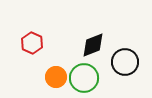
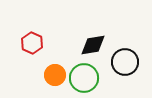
black diamond: rotated 12 degrees clockwise
orange circle: moved 1 px left, 2 px up
